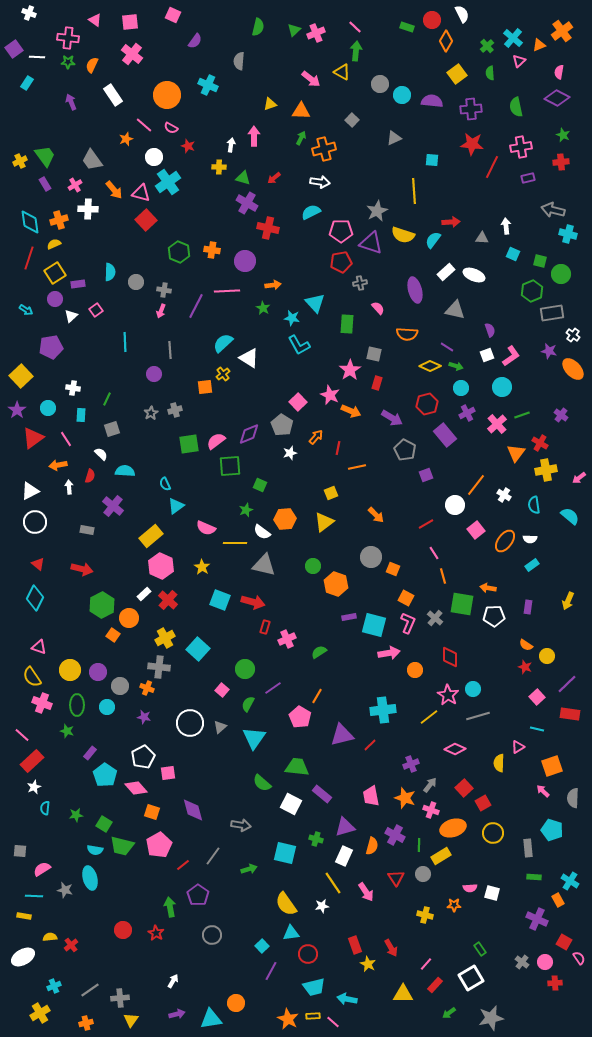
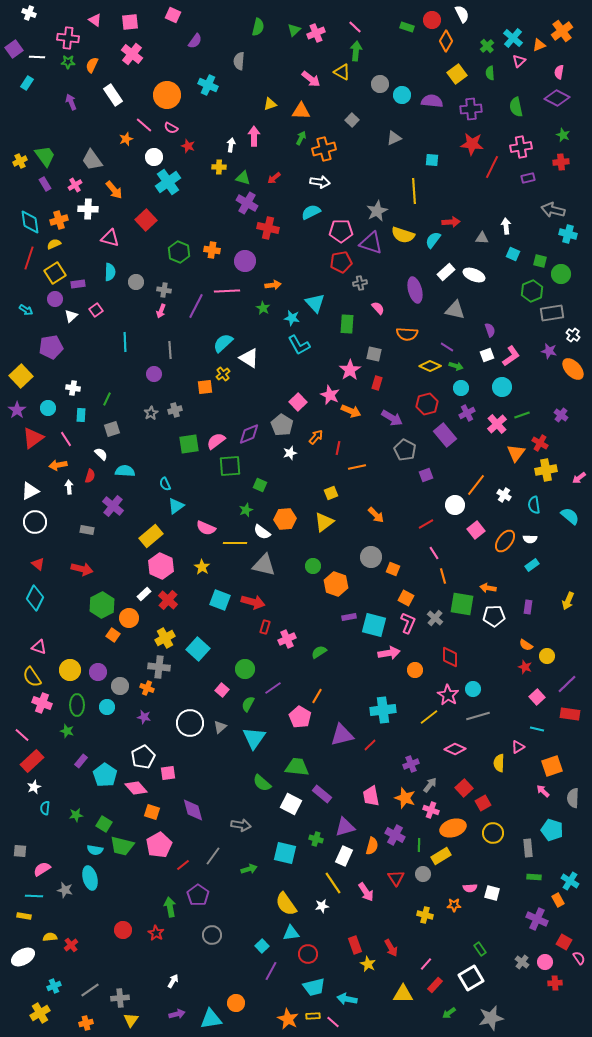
pink triangle at (141, 193): moved 31 px left, 45 px down
purple rectangle at (90, 753): moved 9 px left, 8 px down
